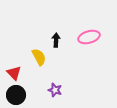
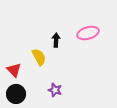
pink ellipse: moved 1 px left, 4 px up
red triangle: moved 3 px up
black circle: moved 1 px up
